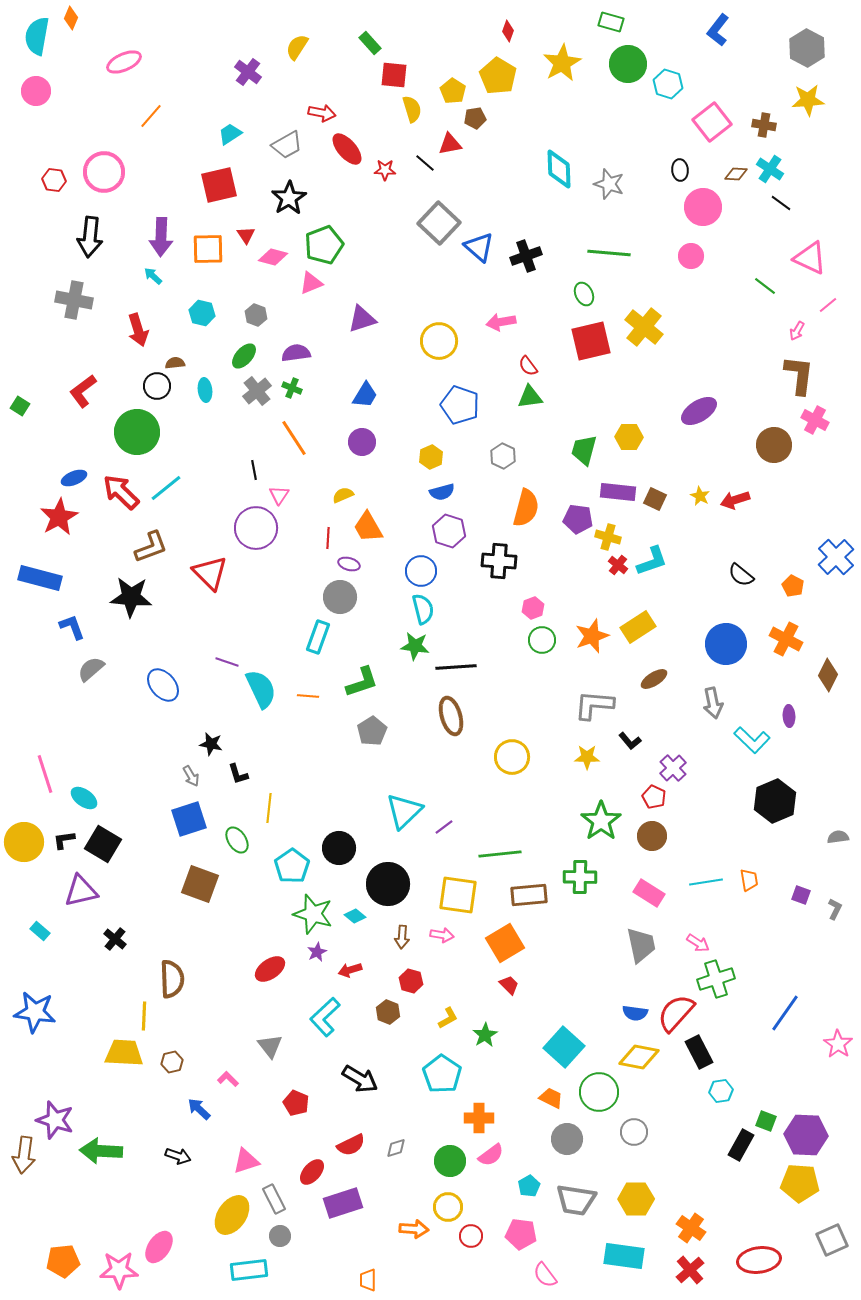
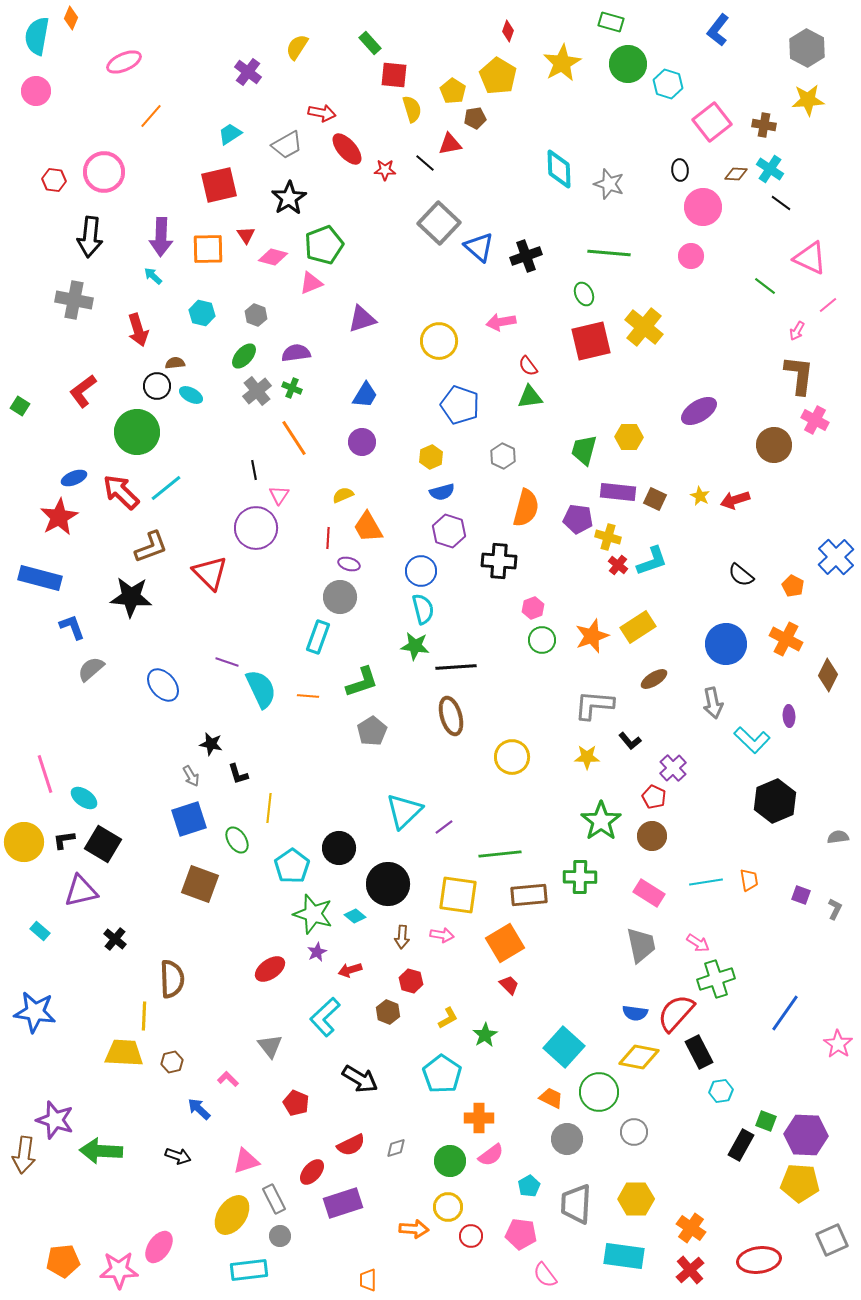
cyan ellipse at (205, 390): moved 14 px left, 5 px down; rotated 55 degrees counterclockwise
gray trapezoid at (576, 1200): moved 4 px down; rotated 84 degrees clockwise
